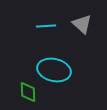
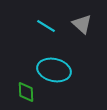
cyan line: rotated 36 degrees clockwise
green diamond: moved 2 px left
